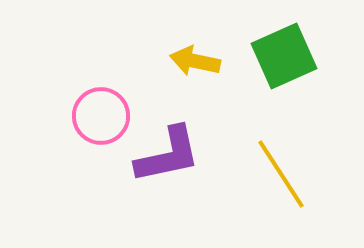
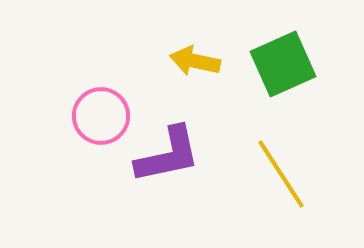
green square: moved 1 px left, 8 px down
